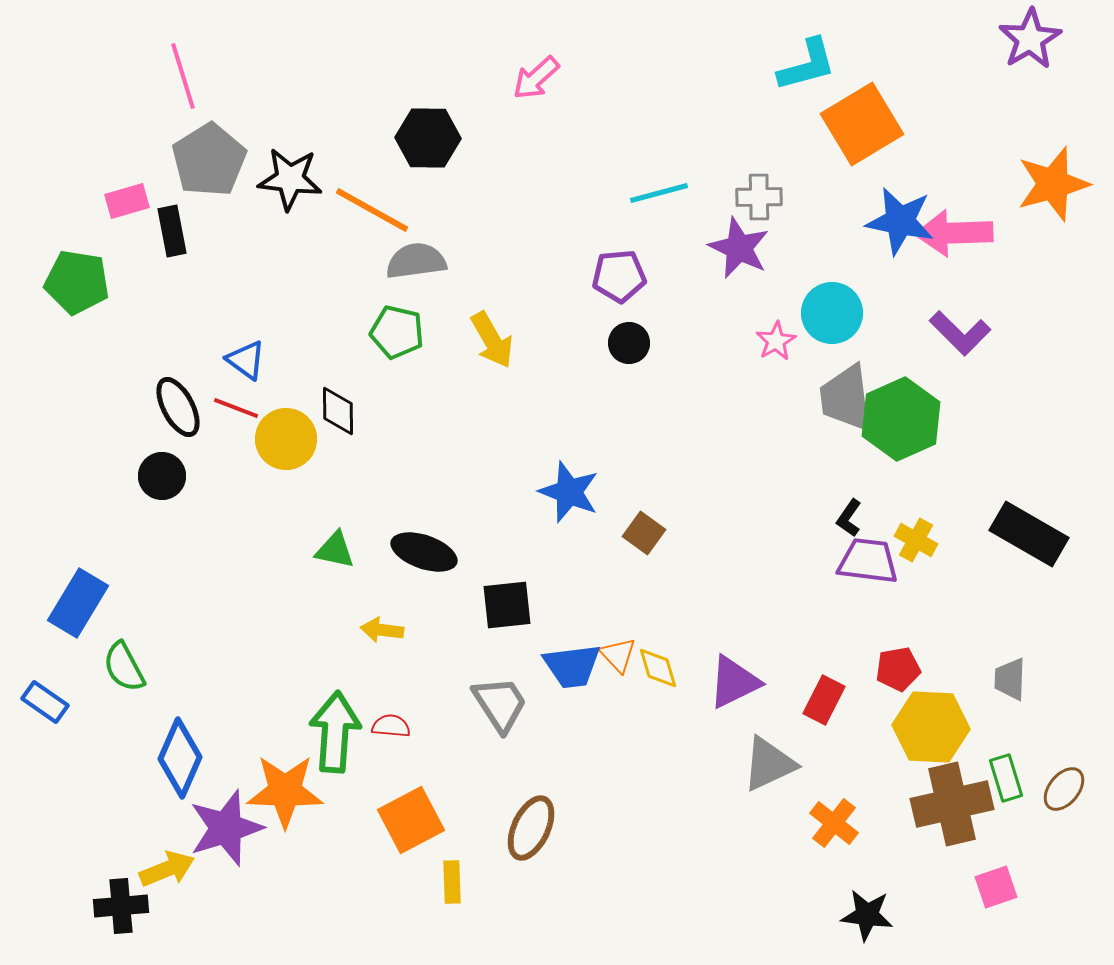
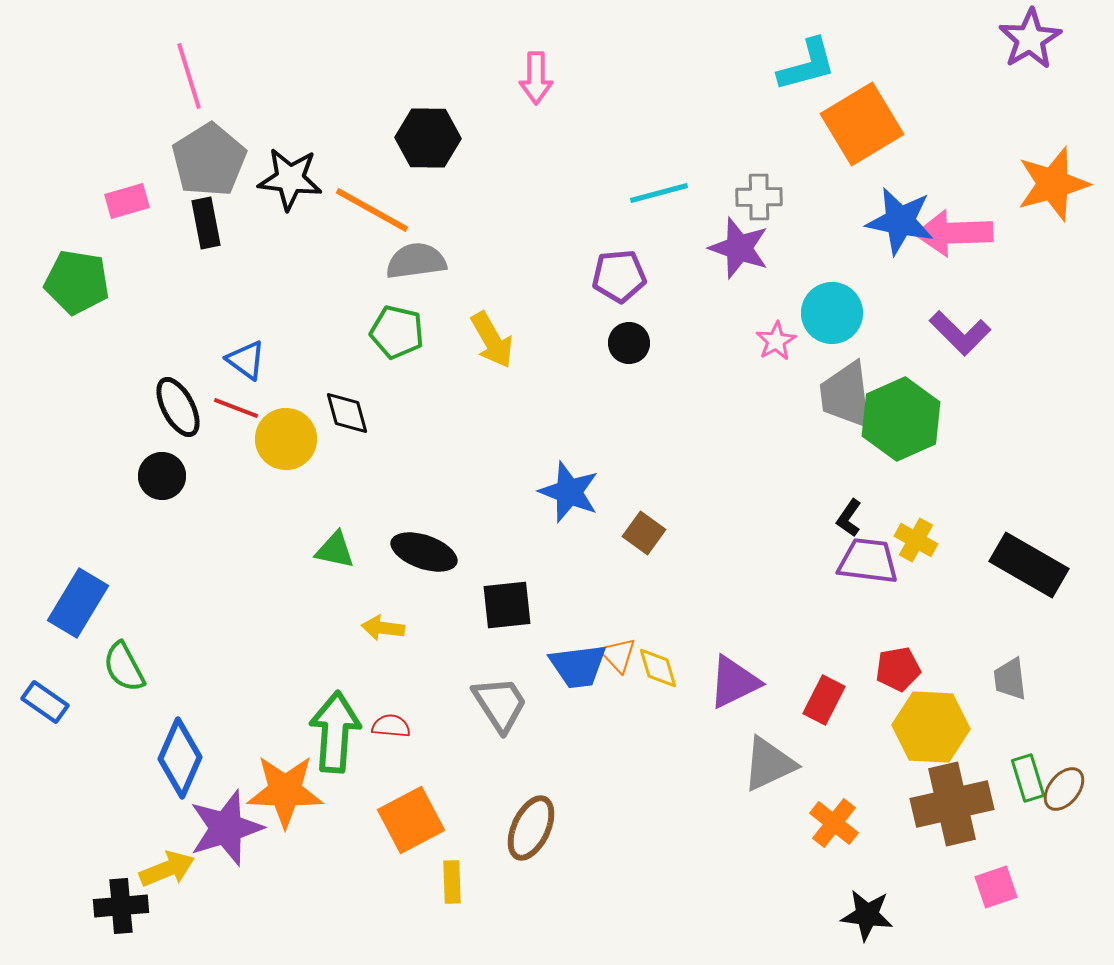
pink line at (183, 76): moved 6 px right
pink arrow at (536, 78): rotated 48 degrees counterclockwise
black rectangle at (172, 231): moved 34 px right, 8 px up
purple star at (739, 248): rotated 6 degrees counterclockwise
gray trapezoid at (846, 398): moved 3 px up
black diamond at (338, 411): moved 9 px right, 2 px down; rotated 15 degrees counterclockwise
black rectangle at (1029, 534): moved 31 px down
yellow arrow at (382, 630): moved 1 px right, 2 px up
blue trapezoid at (572, 666): moved 6 px right
gray trapezoid at (1010, 679): rotated 9 degrees counterclockwise
green rectangle at (1006, 778): moved 22 px right
